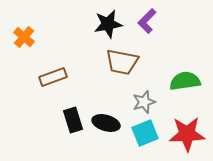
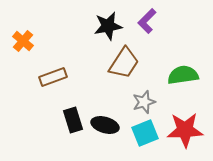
black star: moved 2 px down
orange cross: moved 1 px left, 4 px down
brown trapezoid: moved 2 px right, 1 px down; rotated 68 degrees counterclockwise
green semicircle: moved 2 px left, 6 px up
black ellipse: moved 1 px left, 2 px down
red star: moved 2 px left, 4 px up
